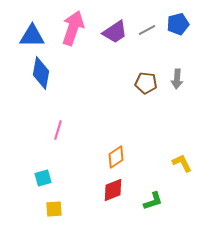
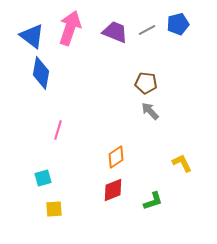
pink arrow: moved 3 px left
purple trapezoid: rotated 124 degrees counterclockwise
blue triangle: rotated 36 degrees clockwise
gray arrow: moved 27 px left, 32 px down; rotated 132 degrees clockwise
